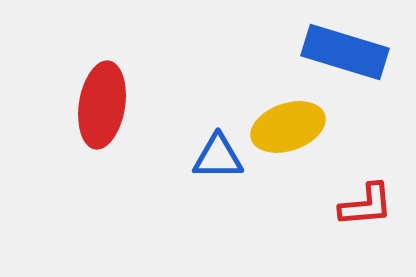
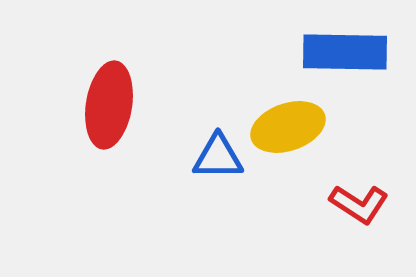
blue rectangle: rotated 16 degrees counterclockwise
red ellipse: moved 7 px right
red L-shape: moved 7 px left, 1 px up; rotated 38 degrees clockwise
